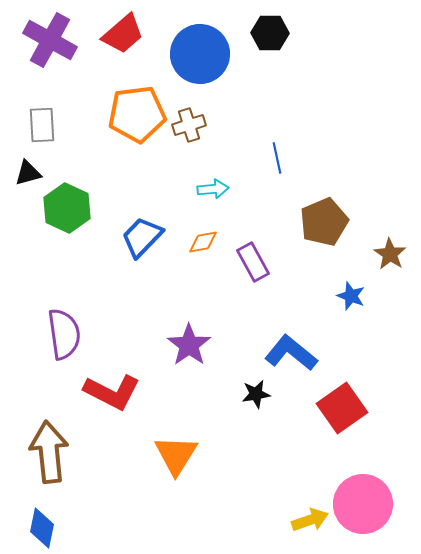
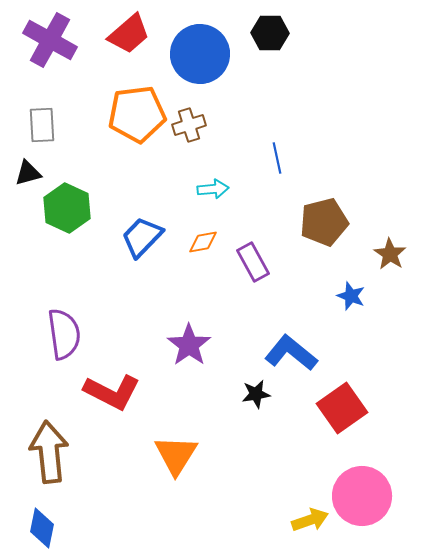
red trapezoid: moved 6 px right
brown pentagon: rotated 9 degrees clockwise
pink circle: moved 1 px left, 8 px up
